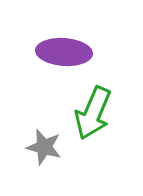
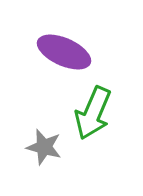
purple ellipse: rotated 20 degrees clockwise
